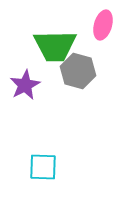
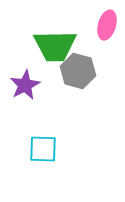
pink ellipse: moved 4 px right
cyan square: moved 18 px up
